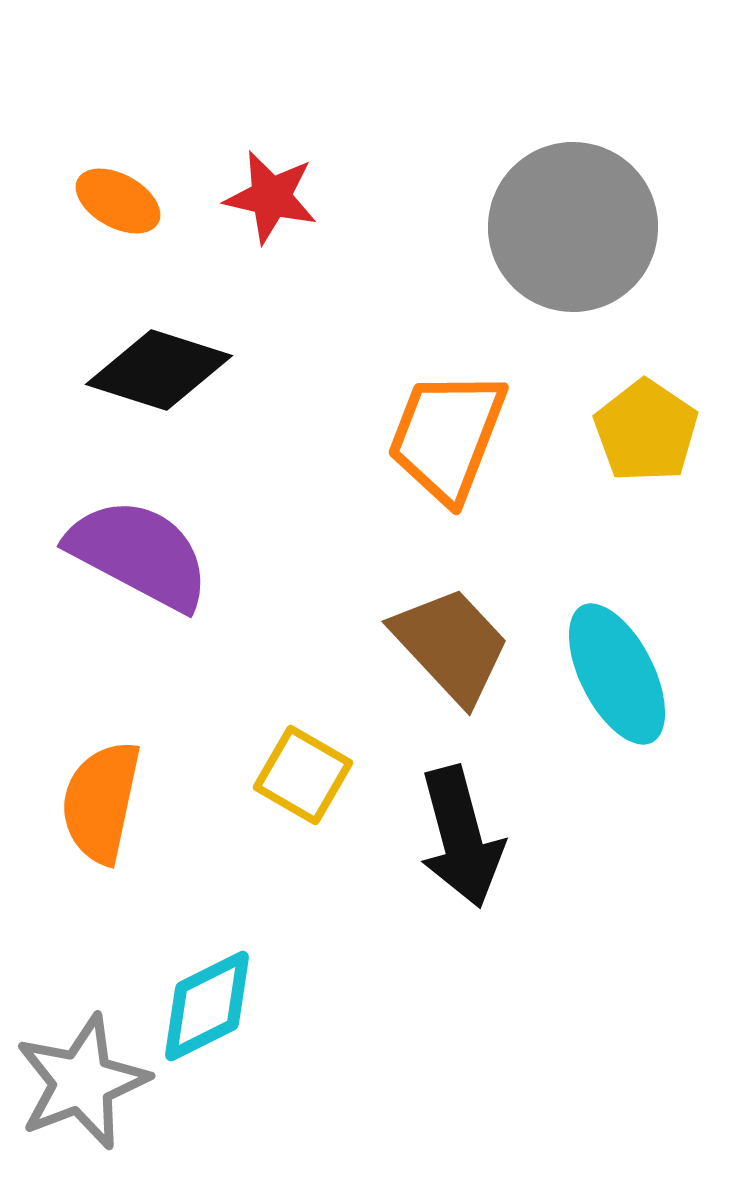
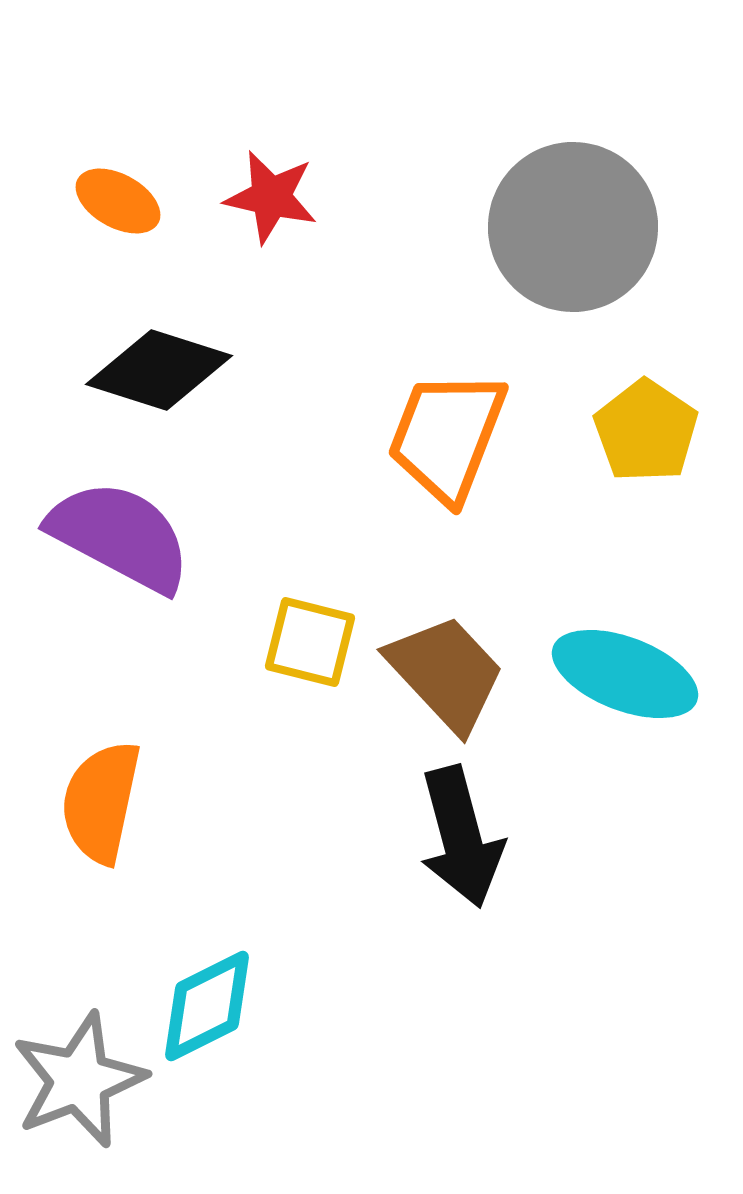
purple semicircle: moved 19 px left, 18 px up
brown trapezoid: moved 5 px left, 28 px down
cyan ellipse: moved 8 px right; rotated 42 degrees counterclockwise
yellow square: moved 7 px right, 133 px up; rotated 16 degrees counterclockwise
gray star: moved 3 px left, 2 px up
